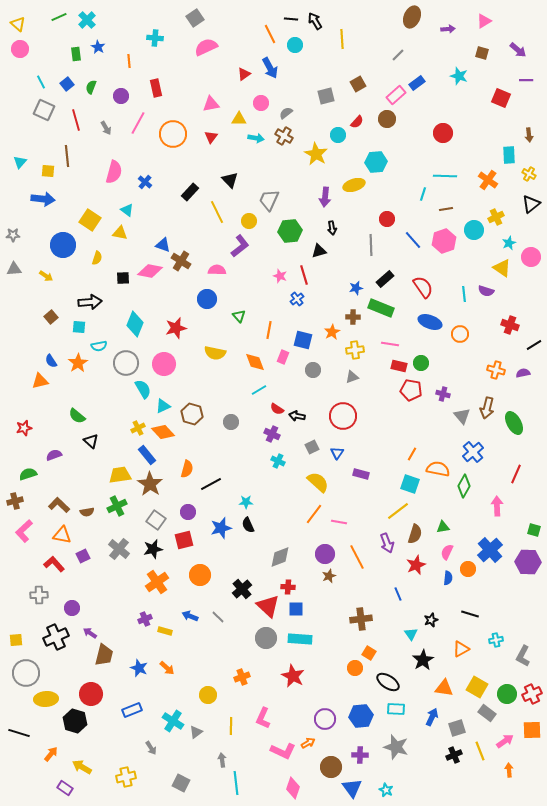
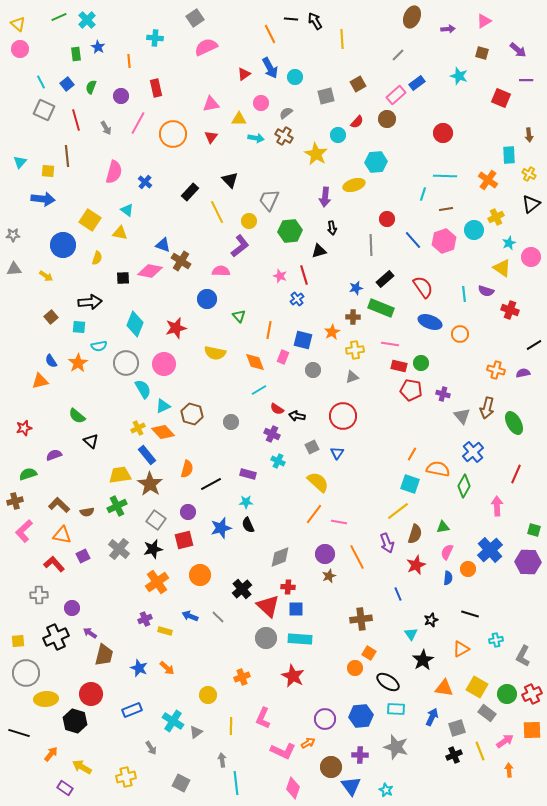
cyan circle at (295, 45): moved 32 px down
pink semicircle at (217, 270): moved 4 px right, 1 px down
red cross at (510, 325): moved 15 px up
purple rectangle at (361, 474): moved 113 px left
yellow square at (16, 640): moved 2 px right, 1 px down
blue triangle at (352, 788): moved 1 px left, 2 px up
